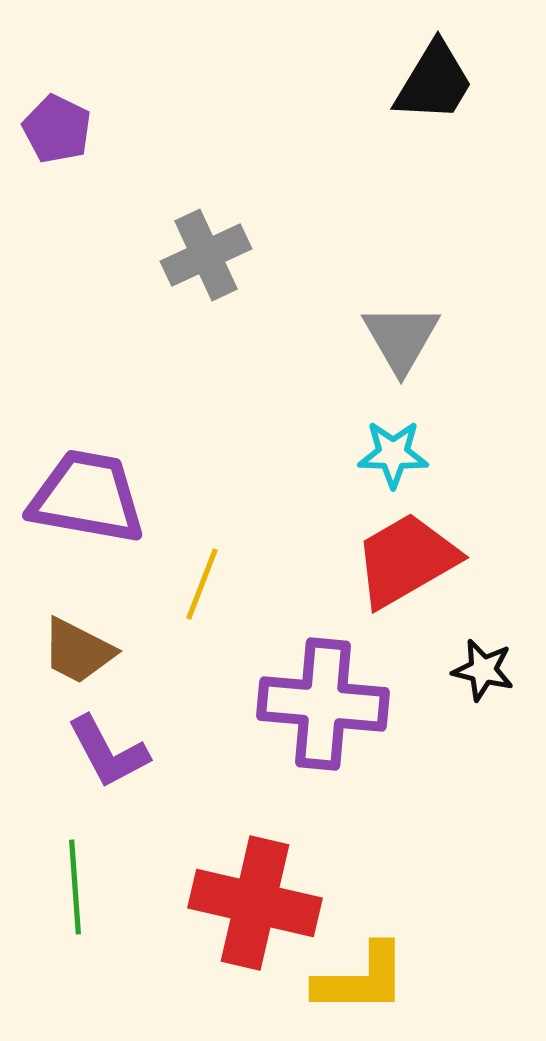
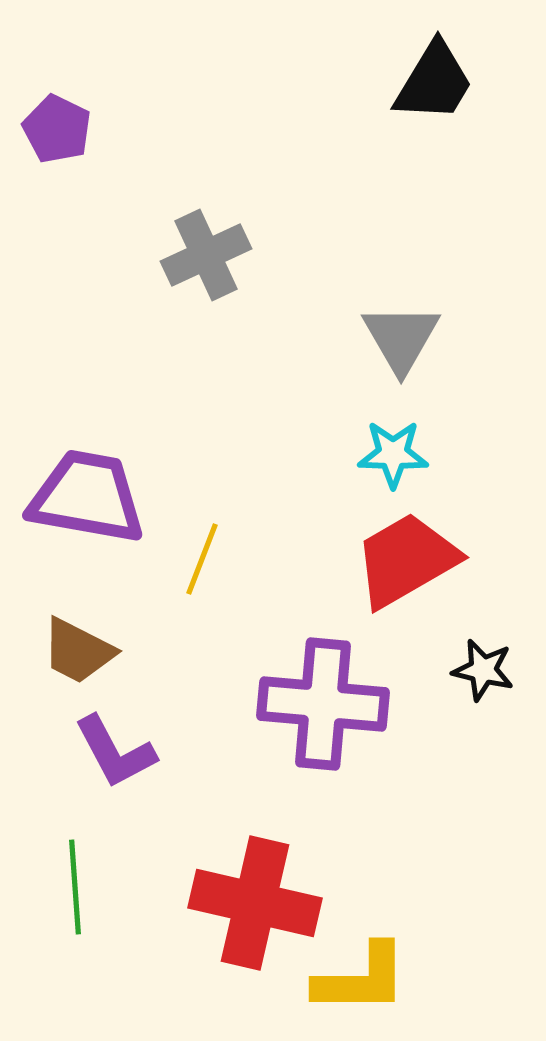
yellow line: moved 25 px up
purple L-shape: moved 7 px right
